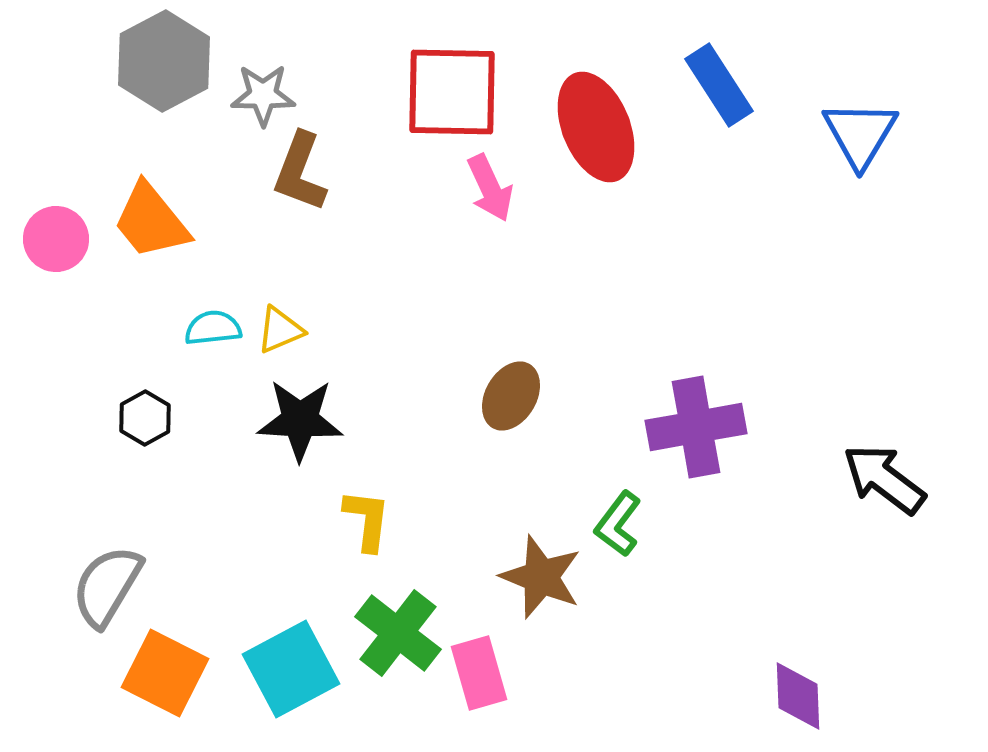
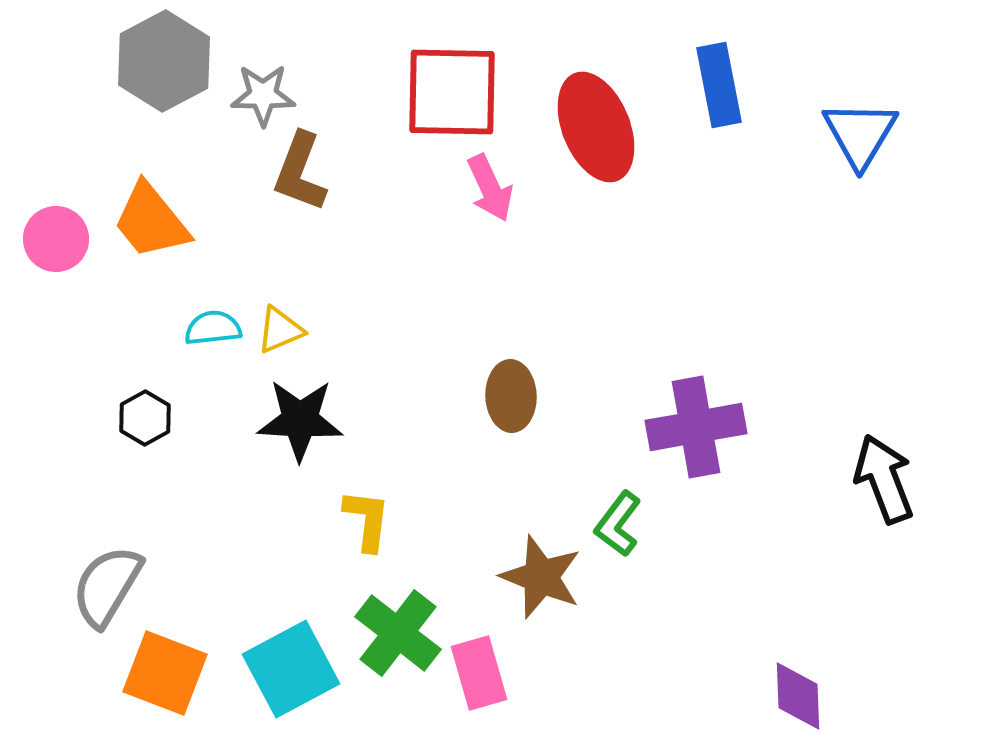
blue rectangle: rotated 22 degrees clockwise
brown ellipse: rotated 32 degrees counterclockwise
black arrow: rotated 32 degrees clockwise
orange square: rotated 6 degrees counterclockwise
